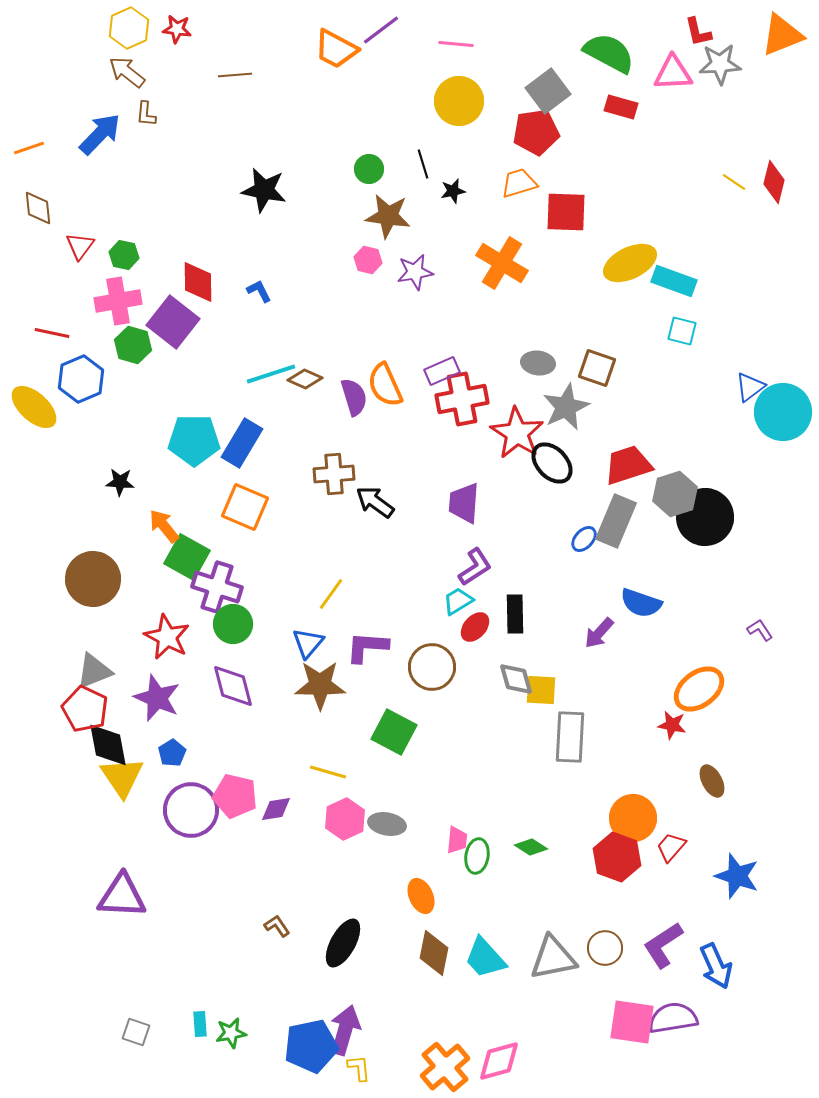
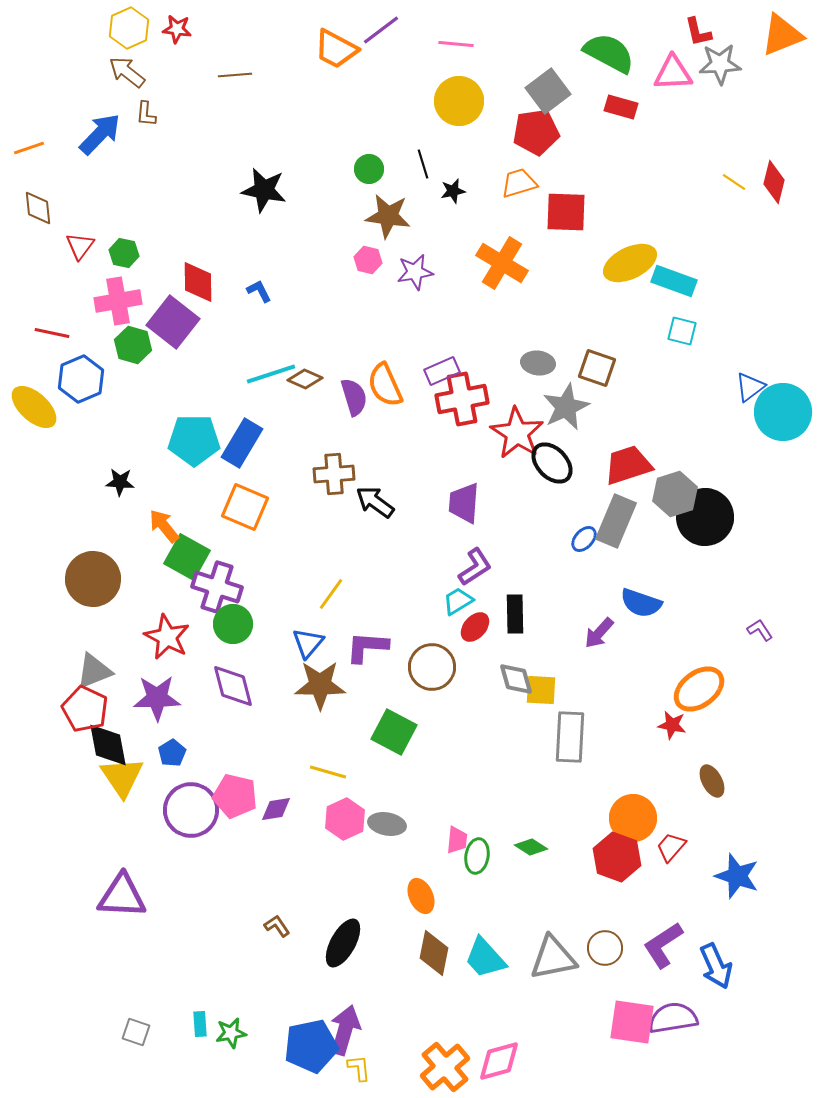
green hexagon at (124, 255): moved 2 px up
purple star at (157, 698): rotated 24 degrees counterclockwise
